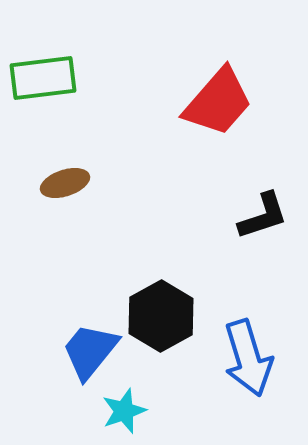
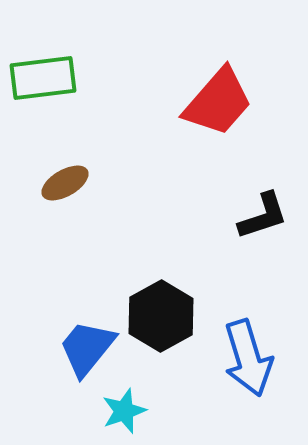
brown ellipse: rotated 12 degrees counterclockwise
blue trapezoid: moved 3 px left, 3 px up
